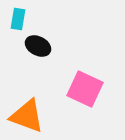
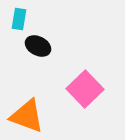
cyan rectangle: moved 1 px right
pink square: rotated 21 degrees clockwise
